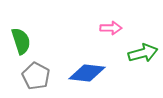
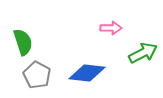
green semicircle: moved 2 px right, 1 px down
green arrow: rotated 12 degrees counterclockwise
gray pentagon: moved 1 px right, 1 px up
